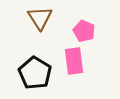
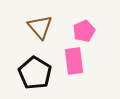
brown triangle: moved 9 px down; rotated 8 degrees counterclockwise
pink pentagon: rotated 25 degrees clockwise
